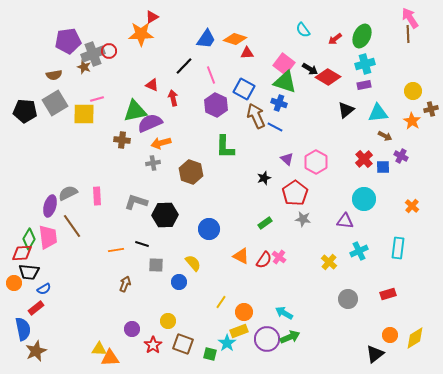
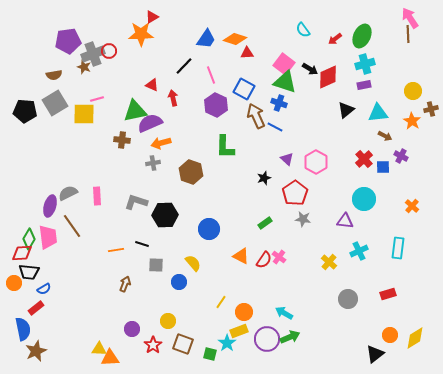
red diamond at (328, 77): rotated 55 degrees counterclockwise
